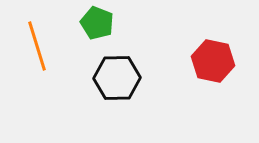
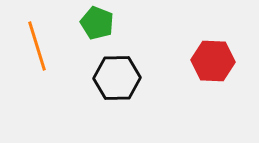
red hexagon: rotated 9 degrees counterclockwise
